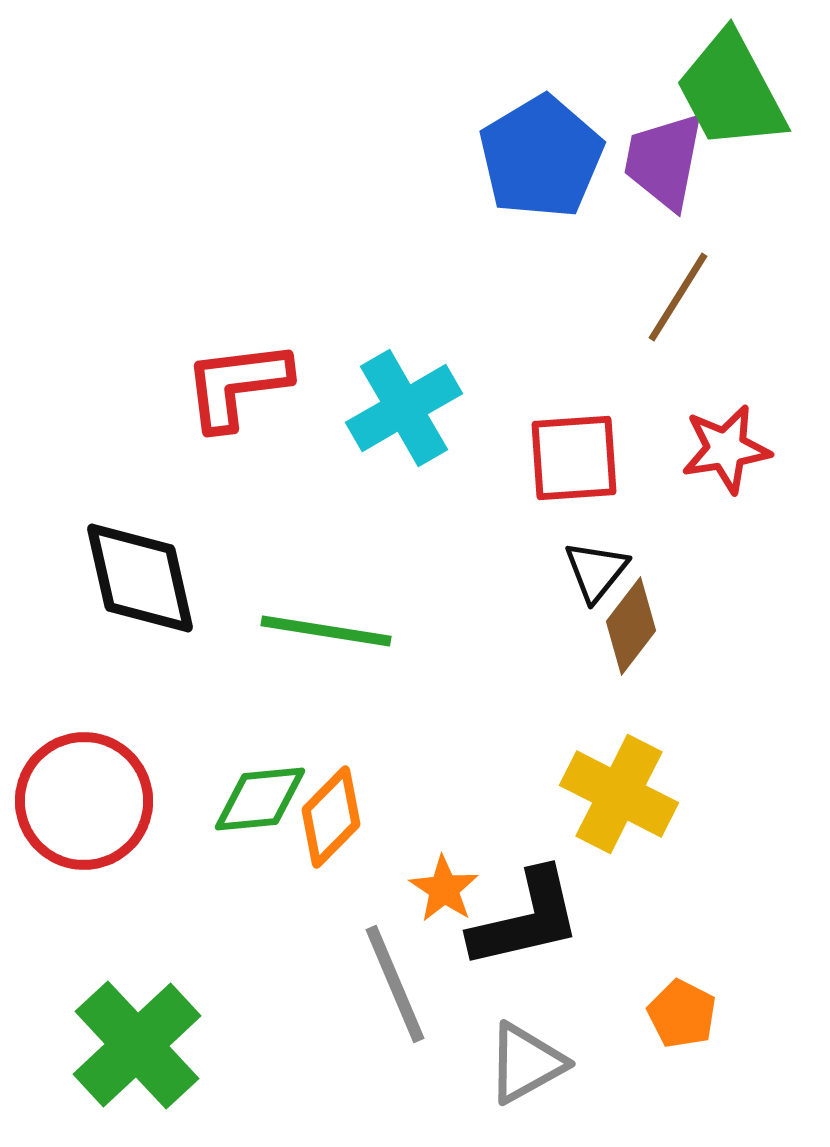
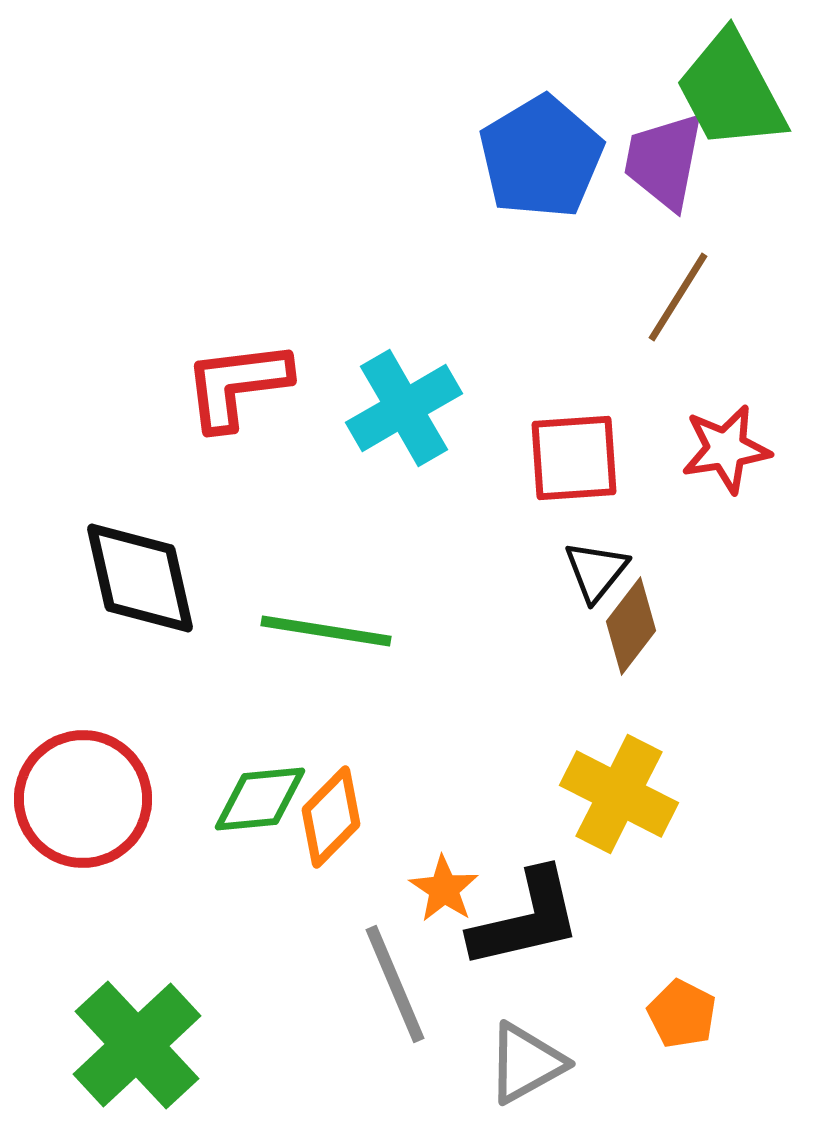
red circle: moved 1 px left, 2 px up
